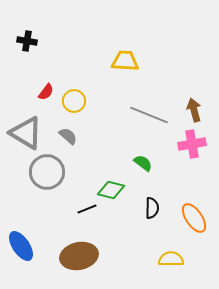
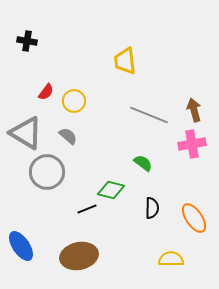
yellow trapezoid: rotated 100 degrees counterclockwise
